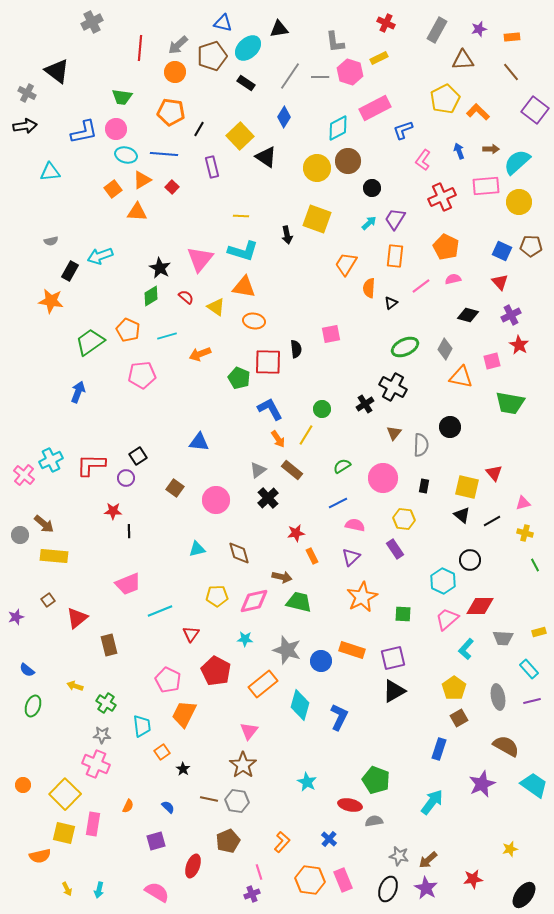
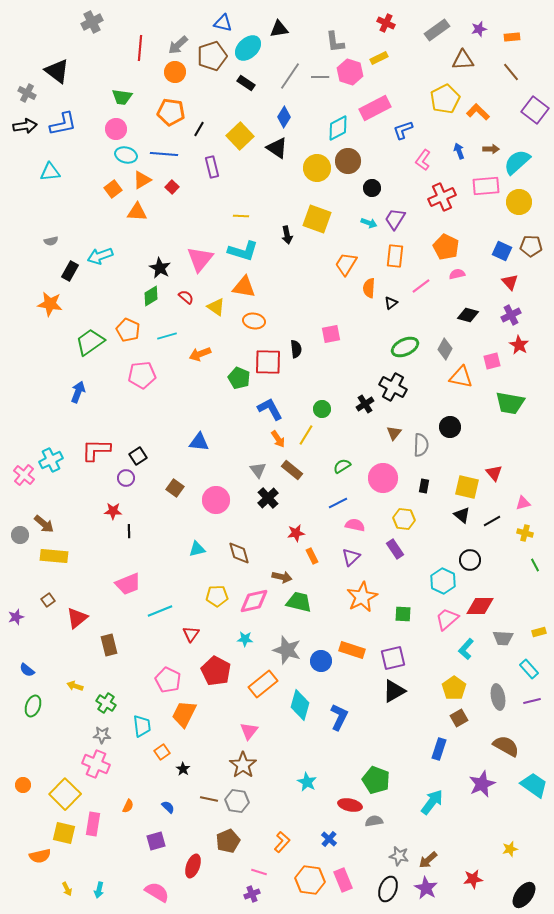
gray rectangle at (437, 30): rotated 25 degrees clockwise
blue L-shape at (84, 132): moved 21 px left, 8 px up
black triangle at (266, 157): moved 11 px right, 9 px up
cyan arrow at (369, 223): rotated 63 degrees clockwise
pink semicircle at (453, 279): moved 4 px right, 5 px up
red triangle at (500, 282): moved 10 px right
orange star at (51, 301): moved 1 px left, 3 px down
red L-shape at (91, 465): moved 5 px right, 15 px up
gray triangle at (258, 470): rotated 30 degrees counterclockwise
pink line at (259, 872): rotated 56 degrees counterclockwise
